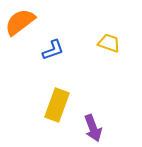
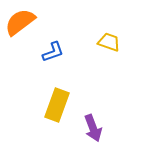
yellow trapezoid: moved 1 px up
blue L-shape: moved 2 px down
